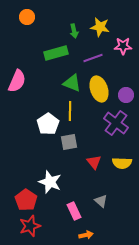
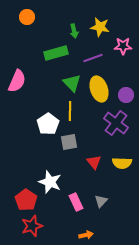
green triangle: rotated 24 degrees clockwise
gray triangle: rotated 32 degrees clockwise
pink rectangle: moved 2 px right, 9 px up
red star: moved 2 px right
